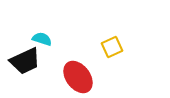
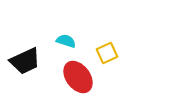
cyan semicircle: moved 24 px right, 2 px down
yellow square: moved 5 px left, 6 px down
